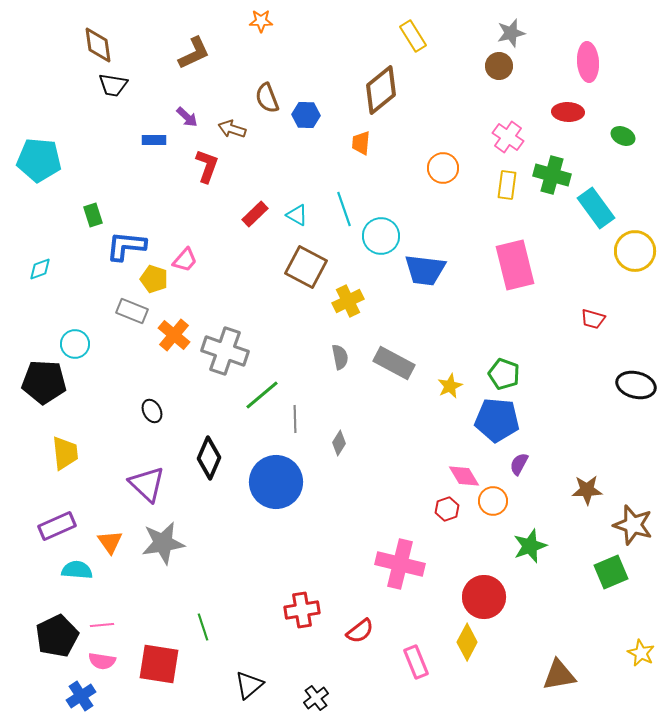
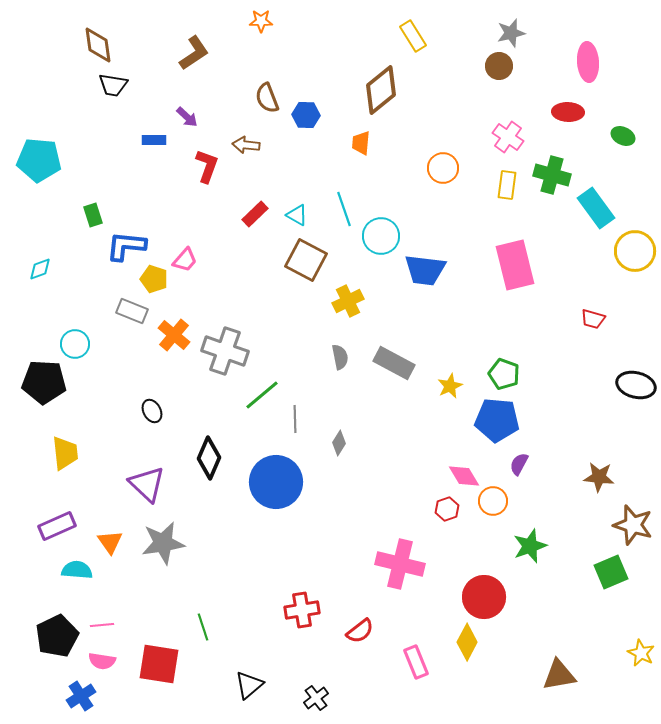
brown L-shape at (194, 53): rotated 9 degrees counterclockwise
brown arrow at (232, 129): moved 14 px right, 16 px down; rotated 12 degrees counterclockwise
brown square at (306, 267): moved 7 px up
brown star at (587, 490): moved 12 px right, 13 px up; rotated 8 degrees clockwise
